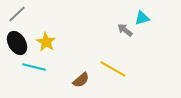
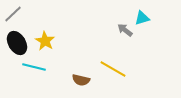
gray line: moved 4 px left
yellow star: moved 1 px left, 1 px up
brown semicircle: rotated 54 degrees clockwise
